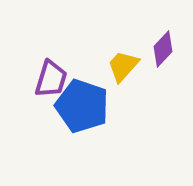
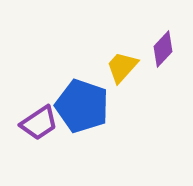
yellow trapezoid: moved 1 px left, 1 px down
purple trapezoid: moved 12 px left, 44 px down; rotated 39 degrees clockwise
